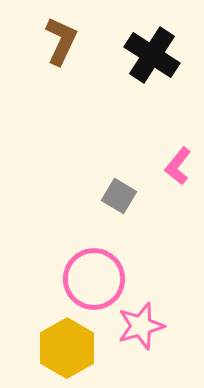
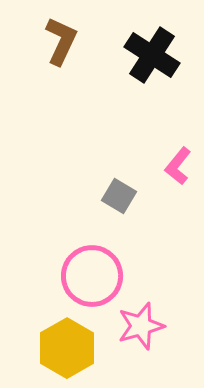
pink circle: moved 2 px left, 3 px up
